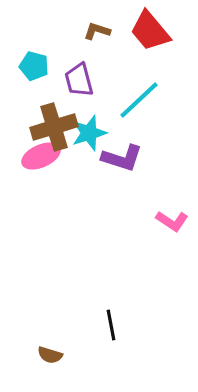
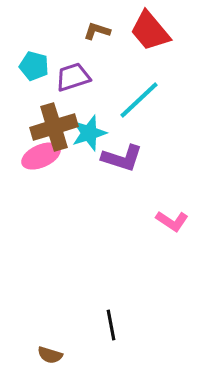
purple trapezoid: moved 6 px left, 3 px up; rotated 87 degrees clockwise
